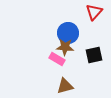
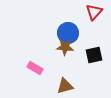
pink rectangle: moved 22 px left, 9 px down
